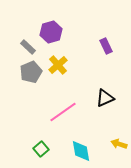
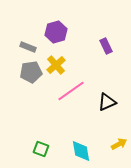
purple hexagon: moved 5 px right
gray rectangle: rotated 21 degrees counterclockwise
yellow cross: moved 2 px left
gray pentagon: rotated 15 degrees clockwise
black triangle: moved 2 px right, 4 px down
pink line: moved 8 px right, 21 px up
yellow arrow: rotated 133 degrees clockwise
green square: rotated 28 degrees counterclockwise
